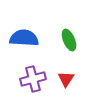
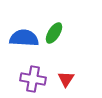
green ellipse: moved 15 px left, 7 px up; rotated 55 degrees clockwise
purple cross: rotated 25 degrees clockwise
